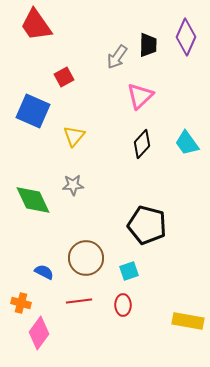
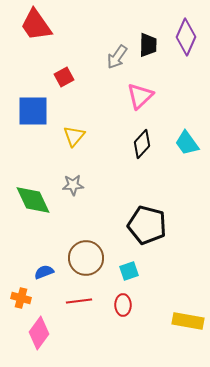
blue square: rotated 24 degrees counterclockwise
blue semicircle: rotated 48 degrees counterclockwise
orange cross: moved 5 px up
